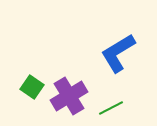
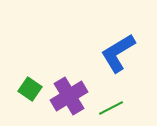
green square: moved 2 px left, 2 px down
